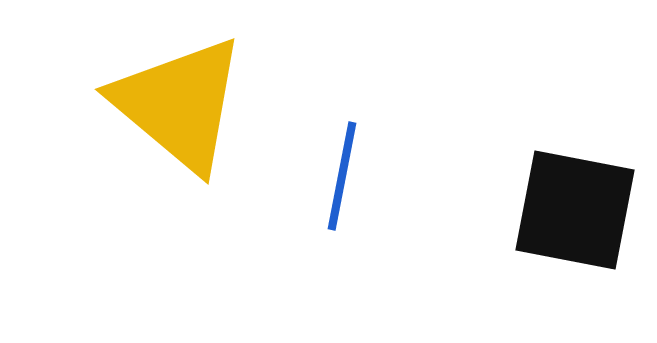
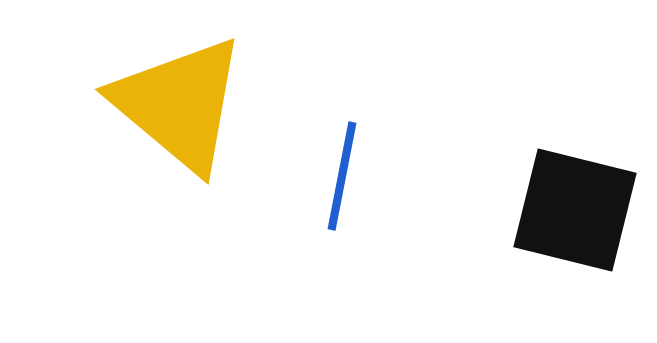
black square: rotated 3 degrees clockwise
